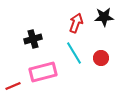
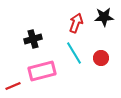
pink rectangle: moved 1 px left, 1 px up
